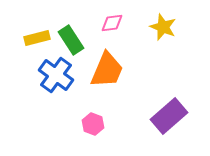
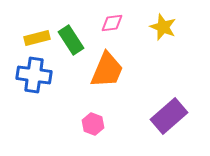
blue cross: moved 22 px left; rotated 28 degrees counterclockwise
